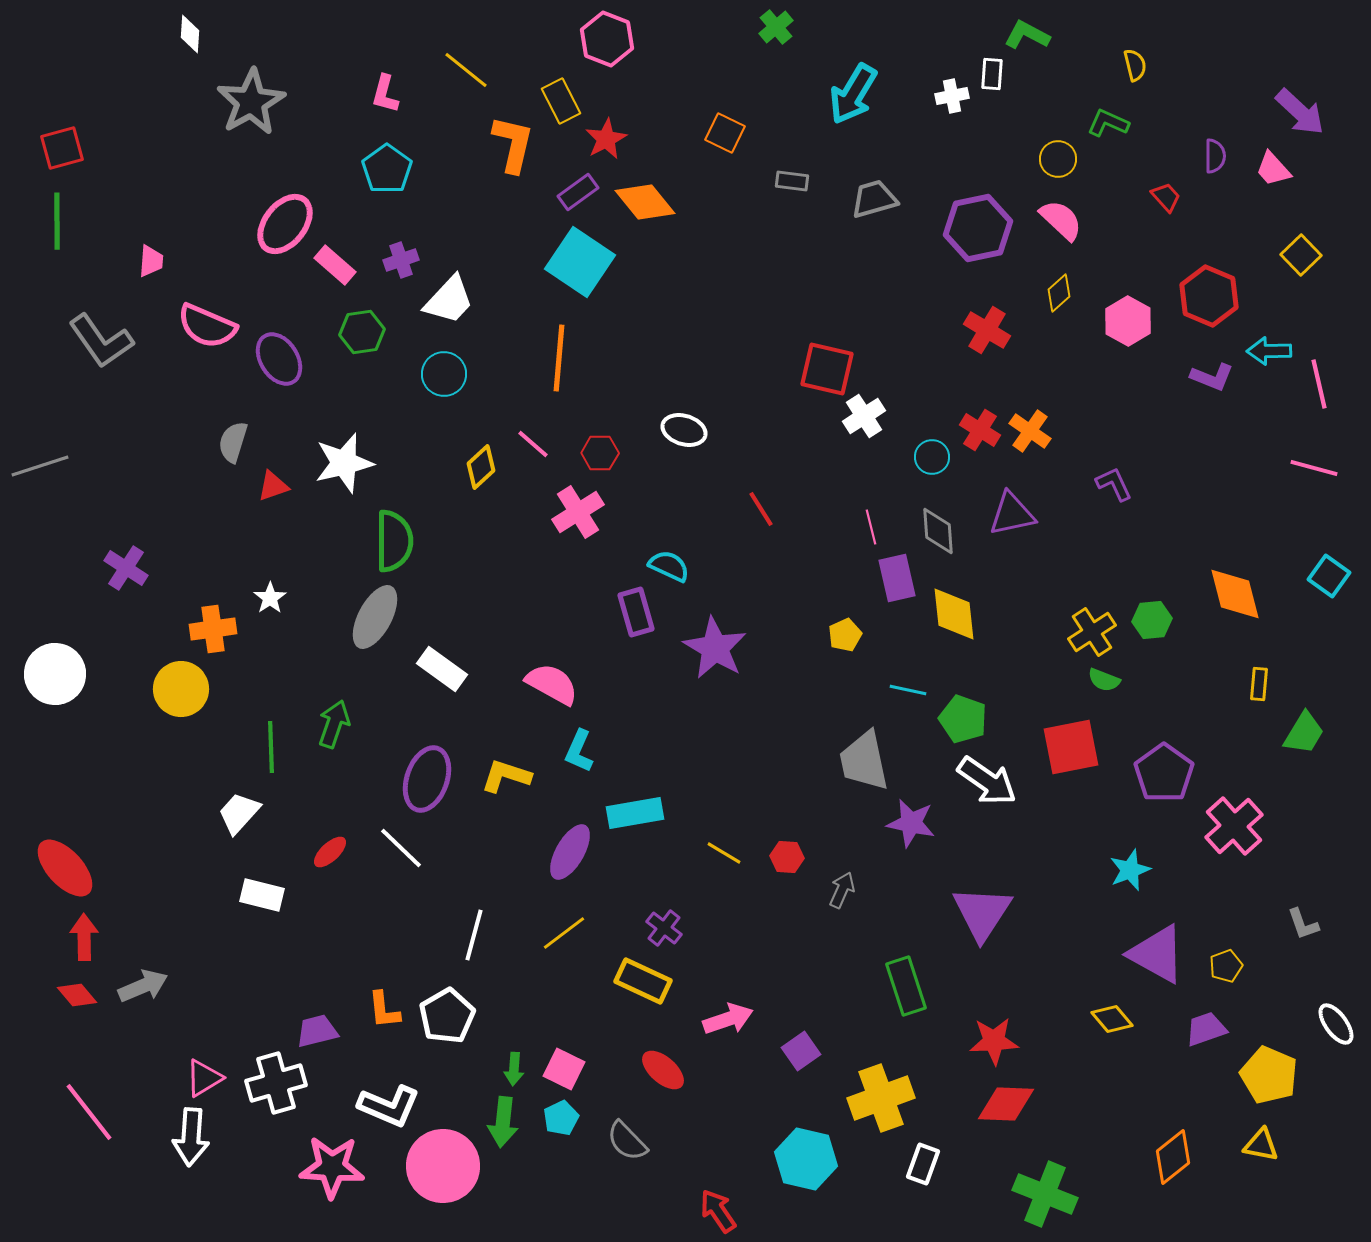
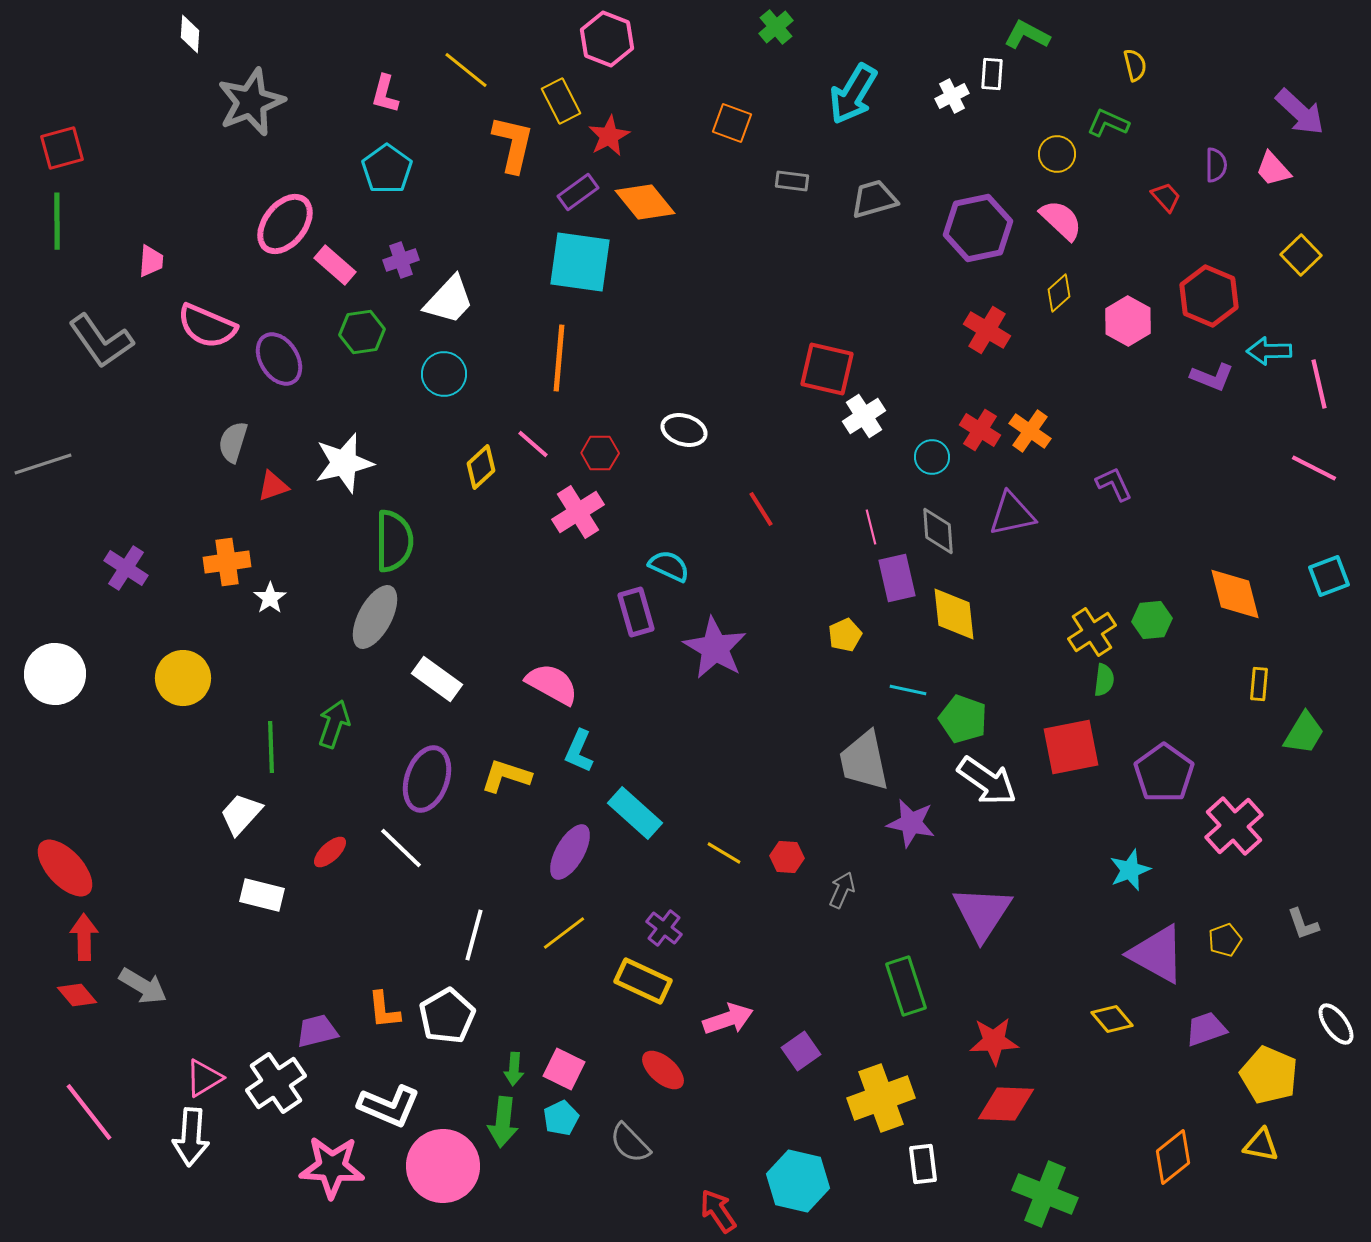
white cross at (952, 96): rotated 16 degrees counterclockwise
gray star at (251, 102): rotated 8 degrees clockwise
orange square at (725, 133): moved 7 px right, 10 px up; rotated 6 degrees counterclockwise
red star at (606, 139): moved 3 px right, 3 px up
purple semicircle at (1215, 156): moved 1 px right, 9 px down
yellow circle at (1058, 159): moved 1 px left, 5 px up
cyan square at (580, 262): rotated 26 degrees counterclockwise
gray line at (40, 466): moved 3 px right, 2 px up
pink line at (1314, 468): rotated 12 degrees clockwise
cyan square at (1329, 576): rotated 33 degrees clockwise
orange cross at (213, 629): moved 14 px right, 67 px up
white rectangle at (442, 669): moved 5 px left, 10 px down
green semicircle at (1104, 680): rotated 104 degrees counterclockwise
yellow circle at (181, 689): moved 2 px right, 11 px up
white trapezoid at (239, 813): moved 2 px right, 1 px down
cyan rectangle at (635, 813): rotated 52 degrees clockwise
yellow pentagon at (1226, 966): moved 1 px left, 26 px up
gray arrow at (143, 986): rotated 54 degrees clockwise
white cross at (276, 1083): rotated 18 degrees counterclockwise
gray semicircle at (627, 1141): moved 3 px right, 2 px down
cyan hexagon at (806, 1159): moved 8 px left, 22 px down
white rectangle at (923, 1164): rotated 27 degrees counterclockwise
